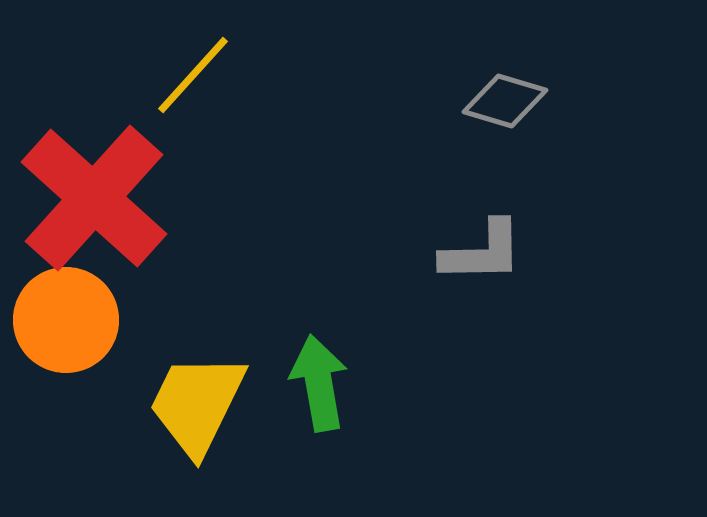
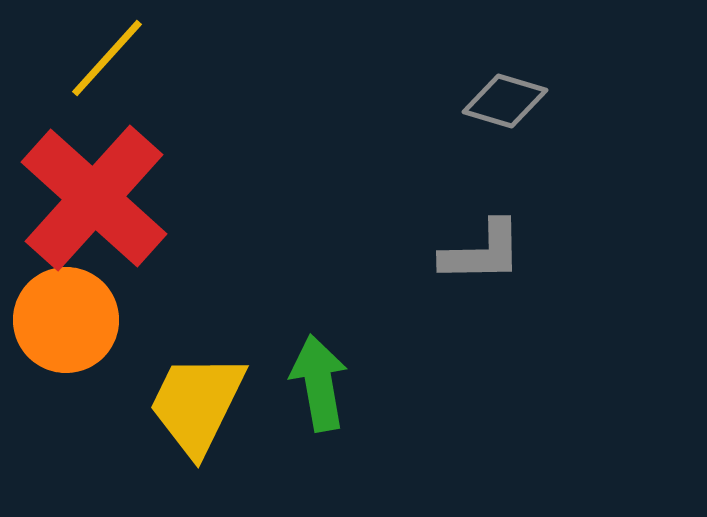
yellow line: moved 86 px left, 17 px up
